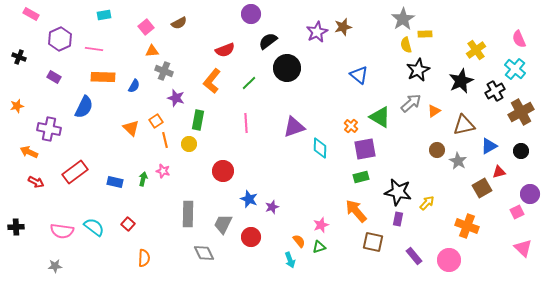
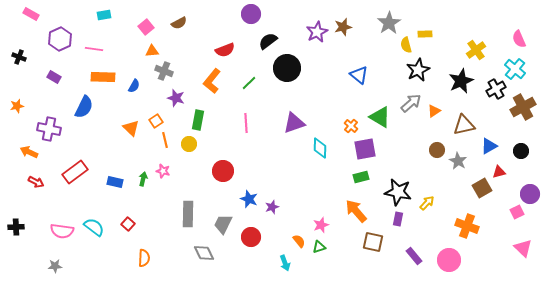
gray star at (403, 19): moved 14 px left, 4 px down
black cross at (495, 91): moved 1 px right, 2 px up
brown cross at (521, 112): moved 2 px right, 5 px up
purple triangle at (294, 127): moved 4 px up
cyan arrow at (290, 260): moved 5 px left, 3 px down
